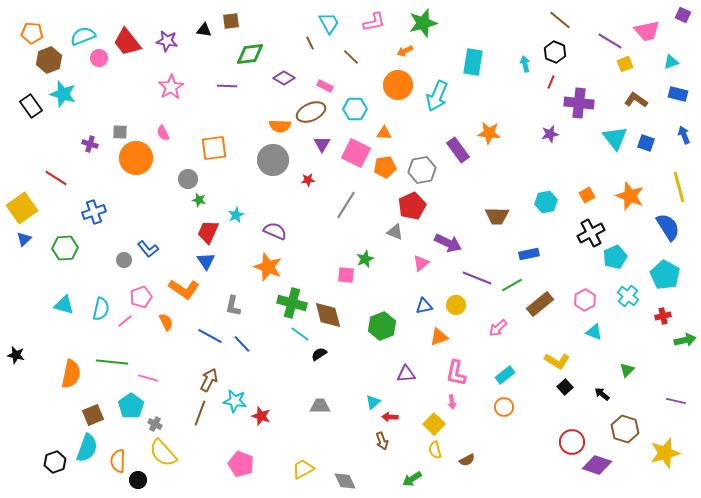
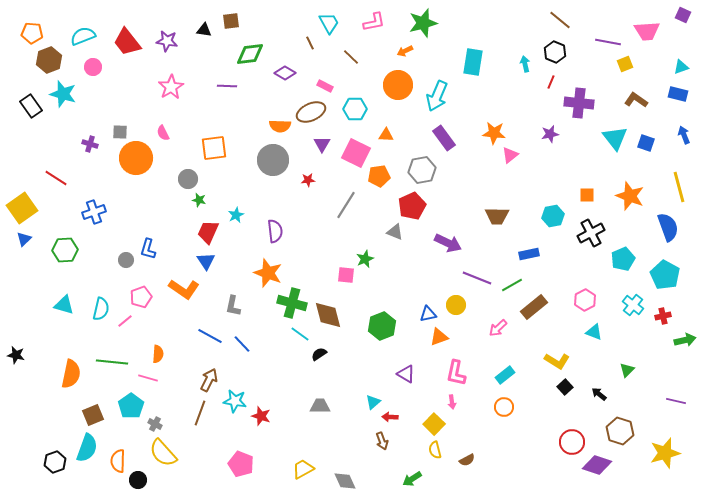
pink trapezoid at (647, 31): rotated 8 degrees clockwise
purple line at (610, 41): moved 2 px left, 1 px down; rotated 20 degrees counterclockwise
pink circle at (99, 58): moved 6 px left, 9 px down
cyan triangle at (671, 62): moved 10 px right, 5 px down
purple diamond at (284, 78): moved 1 px right, 5 px up
orange triangle at (384, 133): moved 2 px right, 2 px down
orange star at (489, 133): moved 5 px right
purple rectangle at (458, 150): moved 14 px left, 12 px up
orange pentagon at (385, 167): moved 6 px left, 9 px down
orange square at (587, 195): rotated 28 degrees clockwise
cyan hexagon at (546, 202): moved 7 px right, 14 px down
blue semicircle at (668, 227): rotated 12 degrees clockwise
purple semicircle at (275, 231): rotated 60 degrees clockwise
green hexagon at (65, 248): moved 2 px down
blue L-shape at (148, 249): rotated 55 degrees clockwise
cyan pentagon at (615, 257): moved 8 px right, 2 px down
gray circle at (124, 260): moved 2 px right
pink triangle at (421, 263): moved 89 px right, 108 px up
orange star at (268, 267): moved 6 px down
cyan cross at (628, 296): moved 5 px right, 9 px down
brown rectangle at (540, 304): moved 6 px left, 3 px down
blue triangle at (424, 306): moved 4 px right, 8 px down
orange semicircle at (166, 322): moved 8 px left, 32 px down; rotated 30 degrees clockwise
purple triangle at (406, 374): rotated 36 degrees clockwise
black arrow at (602, 394): moved 3 px left
brown hexagon at (625, 429): moved 5 px left, 2 px down
